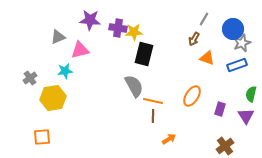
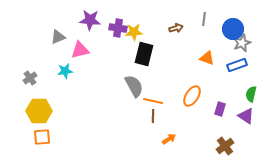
gray line: rotated 24 degrees counterclockwise
brown arrow: moved 18 px left, 11 px up; rotated 136 degrees counterclockwise
yellow hexagon: moved 14 px left, 13 px down; rotated 10 degrees clockwise
purple triangle: rotated 24 degrees counterclockwise
